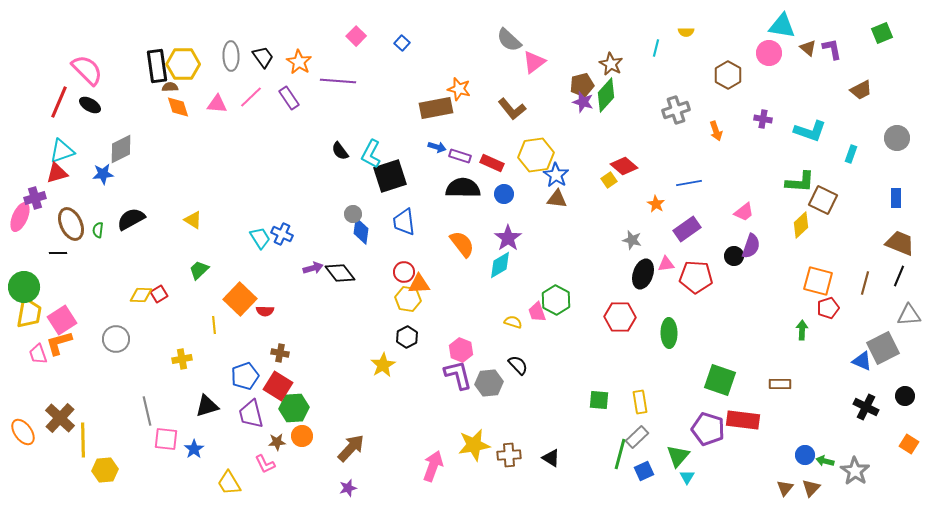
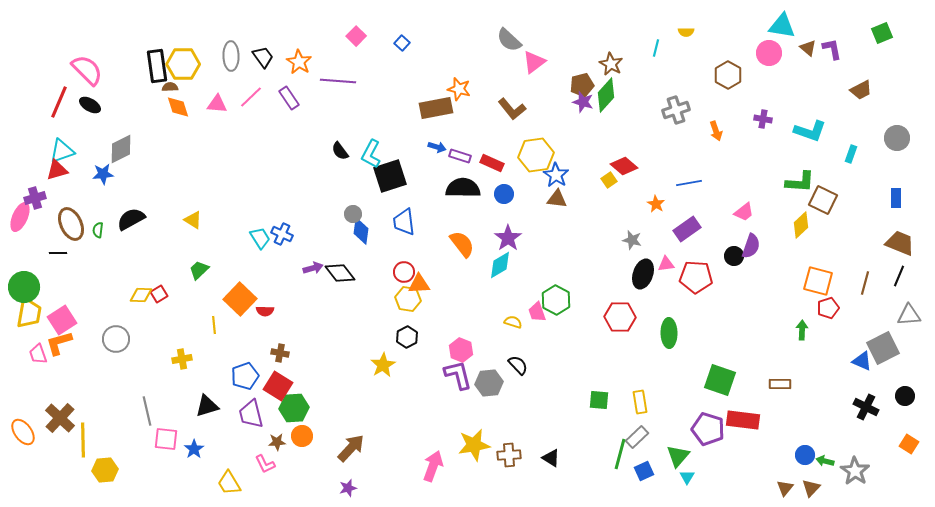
red triangle at (57, 173): moved 3 px up
